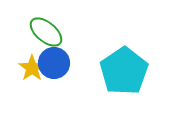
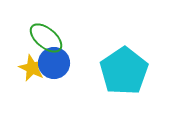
green ellipse: moved 6 px down
yellow star: rotated 12 degrees counterclockwise
